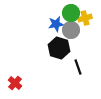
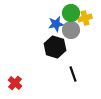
black hexagon: moved 4 px left, 1 px up
black line: moved 5 px left, 7 px down
